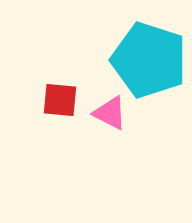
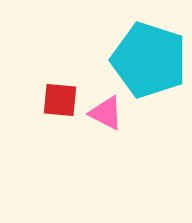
pink triangle: moved 4 px left
